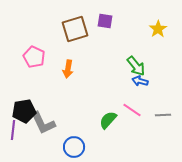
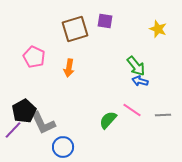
yellow star: rotated 18 degrees counterclockwise
orange arrow: moved 1 px right, 1 px up
black pentagon: rotated 20 degrees counterclockwise
purple line: rotated 36 degrees clockwise
blue circle: moved 11 px left
